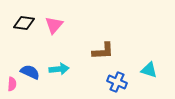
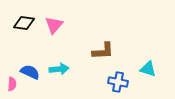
cyan triangle: moved 1 px left, 1 px up
blue cross: moved 1 px right; rotated 12 degrees counterclockwise
